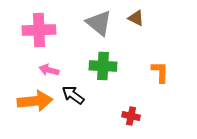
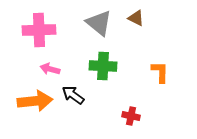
pink arrow: moved 1 px right, 1 px up
